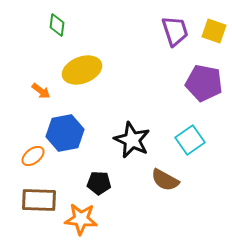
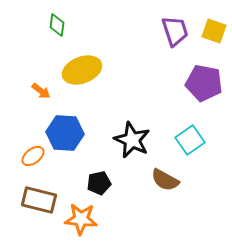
blue hexagon: rotated 15 degrees clockwise
black pentagon: rotated 15 degrees counterclockwise
brown rectangle: rotated 12 degrees clockwise
